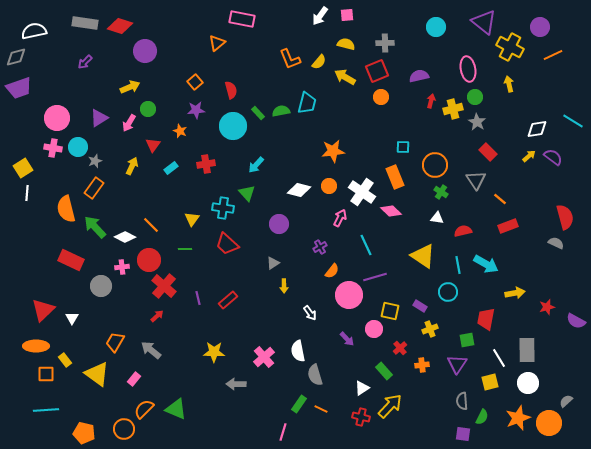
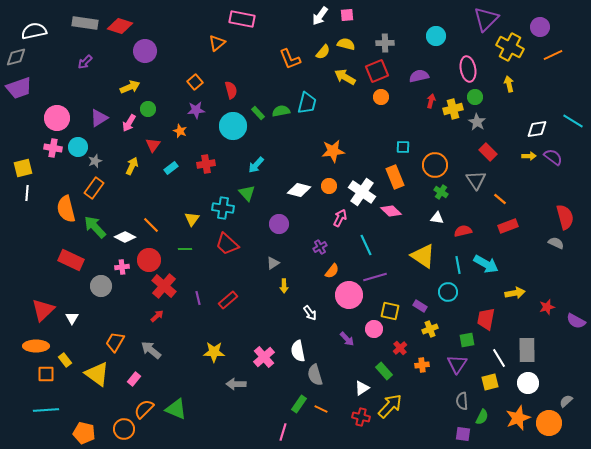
purple triangle at (484, 22): moved 2 px right, 3 px up; rotated 36 degrees clockwise
cyan circle at (436, 27): moved 9 px down
yellow semicircle at (319, 62): moved 4 px right, 10 px up
yellow arrow at (529, 156): rotated 40 degrees clockwise
yellow square at (23, 168): rotated 18 degrees clockwise
